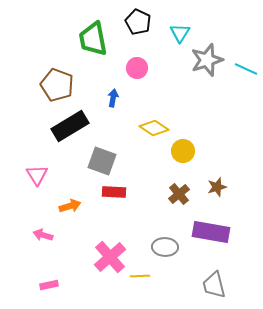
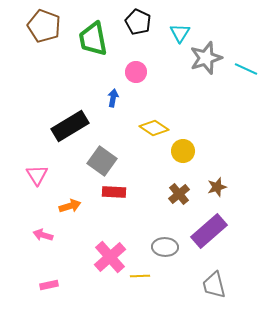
gray star: moved 1 px left, 2 px up
pink circle: moved 1 px left, 4 px down
brown pentagon: moved 13 px left, 59 px up
gray square: rotated 16 degrees clockwise
purple rectangle: moved 2 px left, 1 px up; rotated 51 degrees counterclockwise
